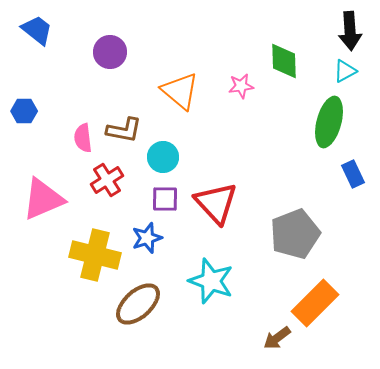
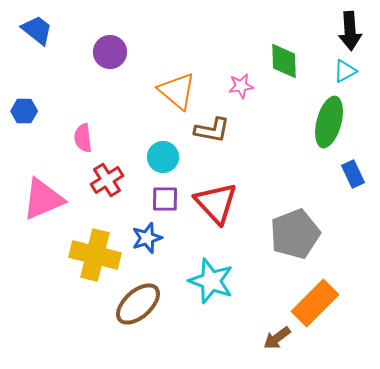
orange triangle: moved 3 px left
brown L-shape: moved 88 px right
